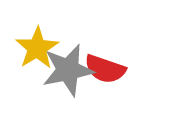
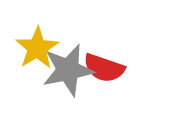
red semicircle: moved 1 px left, 1 px up
